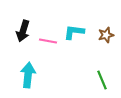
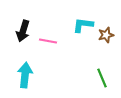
cyan L-shape: moved 9 px right, 7 px up
cyan arrow: moved 3 px left
green line: moved 2 px up
